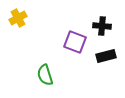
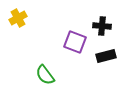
green semicircle: rotated 20 degrees counterclockwise
